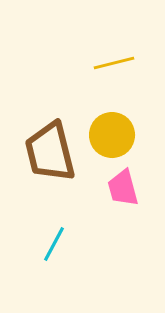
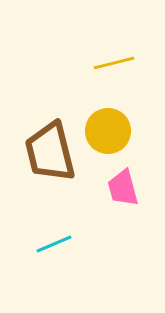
yellow circle: moved 4 px left, 4 px up
cyan line: rotated 39 degrees clockwise
